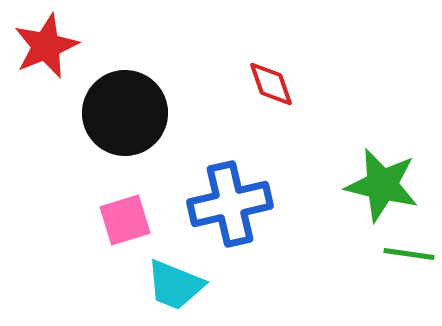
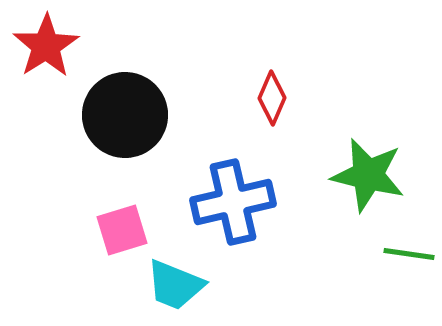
red star: rotated 10 degrees counterclockwise
red diamond: moved 1 px right, 14 px down; rotated 42 degrees clockwise
black circle: moved 2 px down
green star: moved 14 px left, 10 px up
blue cross: moved 3 px right, 2 px up
pink square: moved 3 px left, 10 px down
